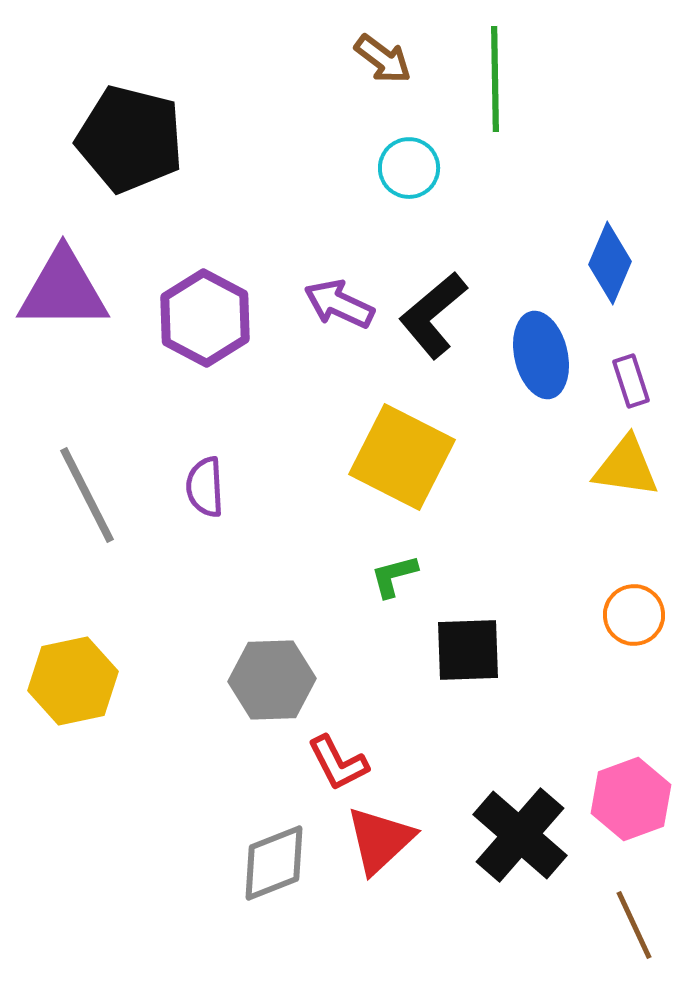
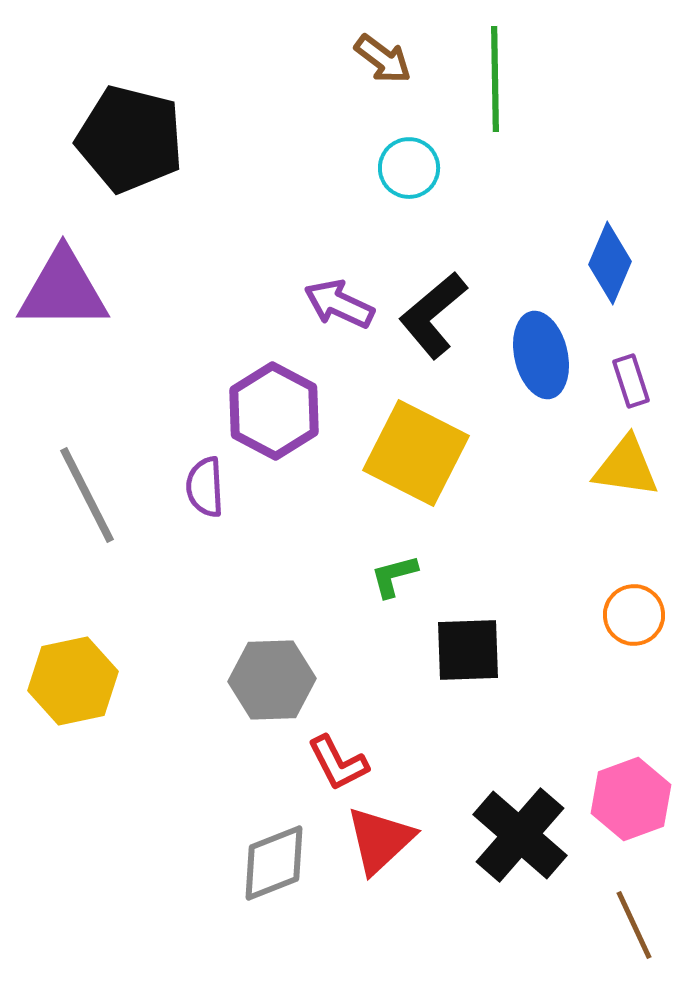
purple hexagon: moved 69 px right, 93 px down
yellow square: moved 14 px right, 4 px up
